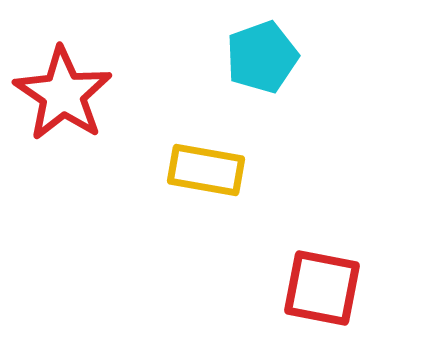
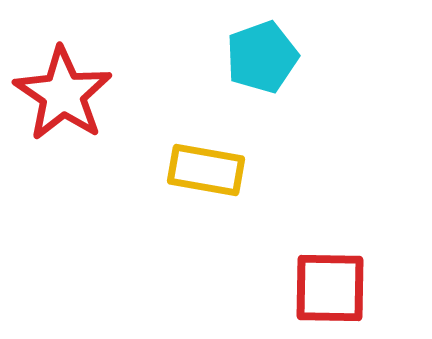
red square: moved 8 px right; rotated 10 degrees counterclockwise
